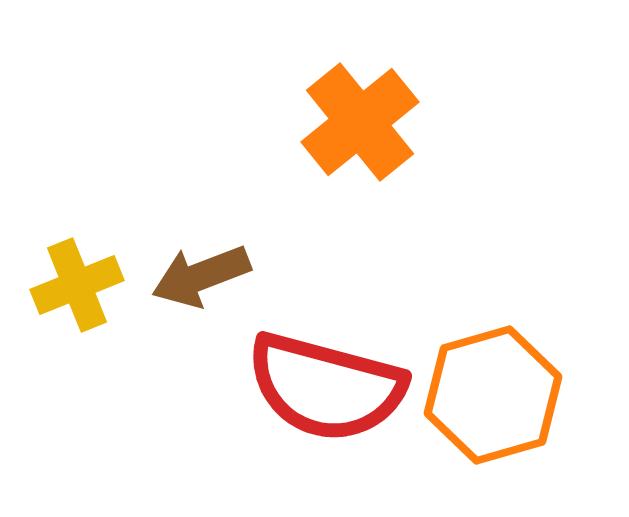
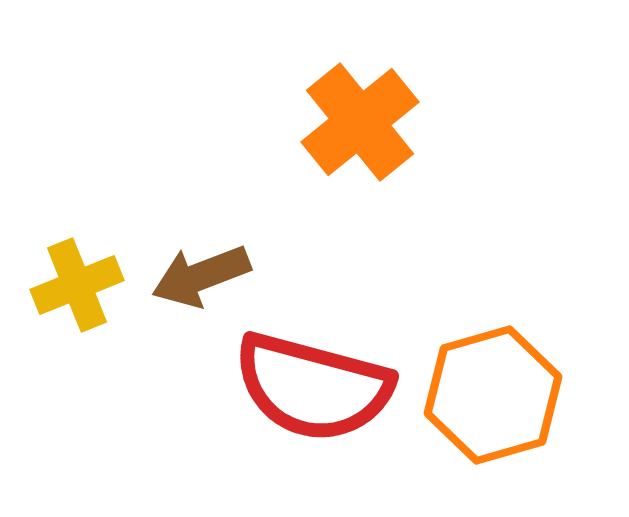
red semicircle: moved 13 px left
